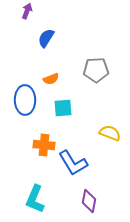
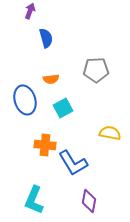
purple arrow: moved 3 px right
blue semicircle: rotated 132 degrees clockwise
orange semicircle: rotated 14 degrees clockwise
blue ellipse: rotated 16 degrees counterclockwise
cyan square: rotated 24 degrees counterclockwise
yellow semicircle: rotated 10 degrees counterclockwise
orange cross: moved 1 px right
cyan L-shape: moved 1 px left, 1 px down
